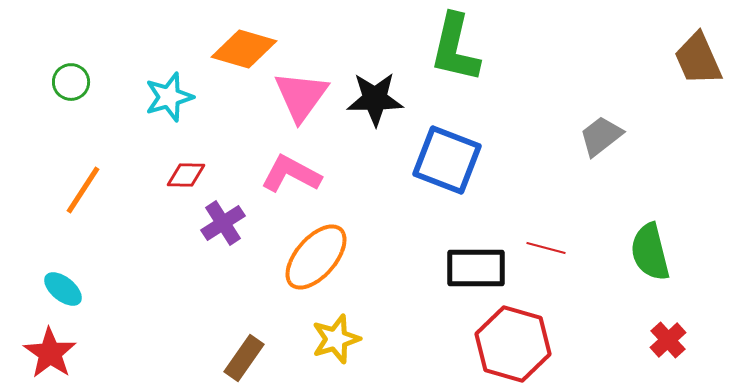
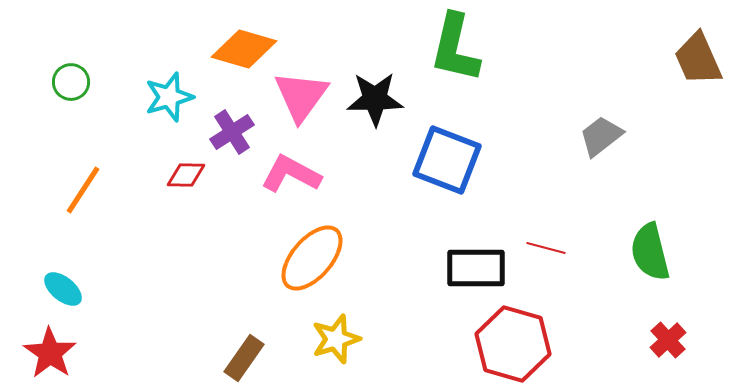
purple cross: moved 9 px right, 91 px up
orange ellipse: moved 4 px left, 1 px down
